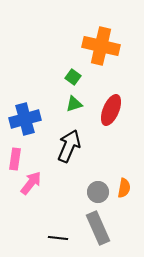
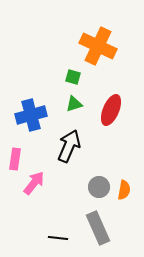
orange cross: moved 3 px left; rotated 12 degrees clockwise
green square: rotated 21 degrees counterclockwise
blue cross: moved 6 px right, 4 px up
pink arrow: moved 3 px right
orange semicircle: moved 2 px down
gray circle: moved 1 px right, 5 px up
